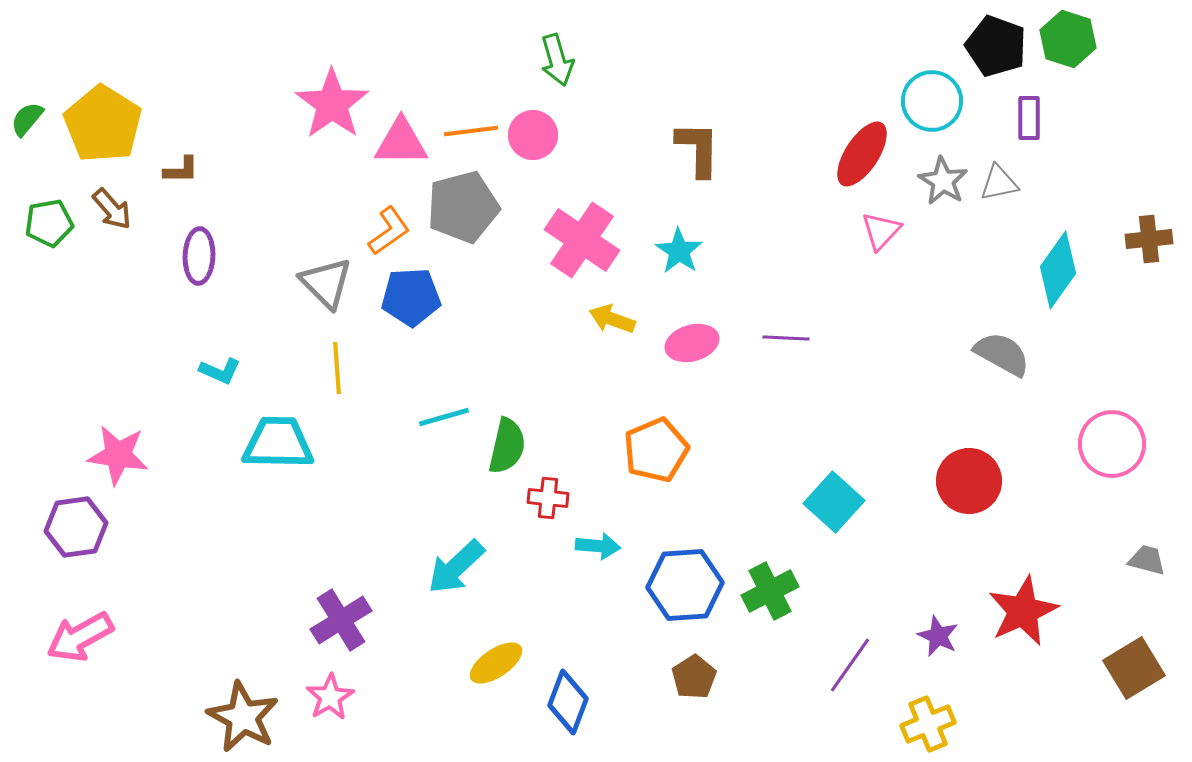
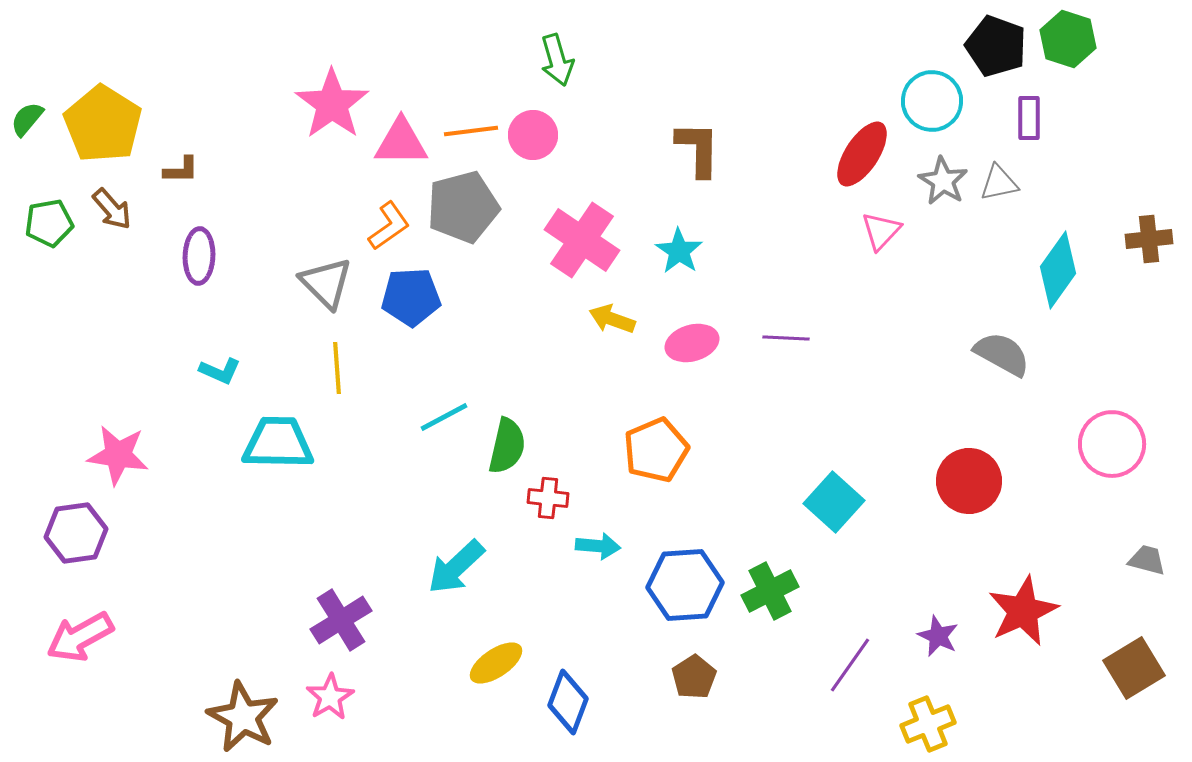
orange L-shape at (389, 231): moved 5 px up
cyan line at (444, 417): rotated 12 degrees counterclockwise
purple hexagon at (76, 527): moved 6 px down
